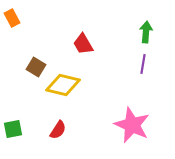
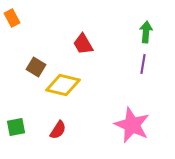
green square: moved 3 px right, 2 px up
